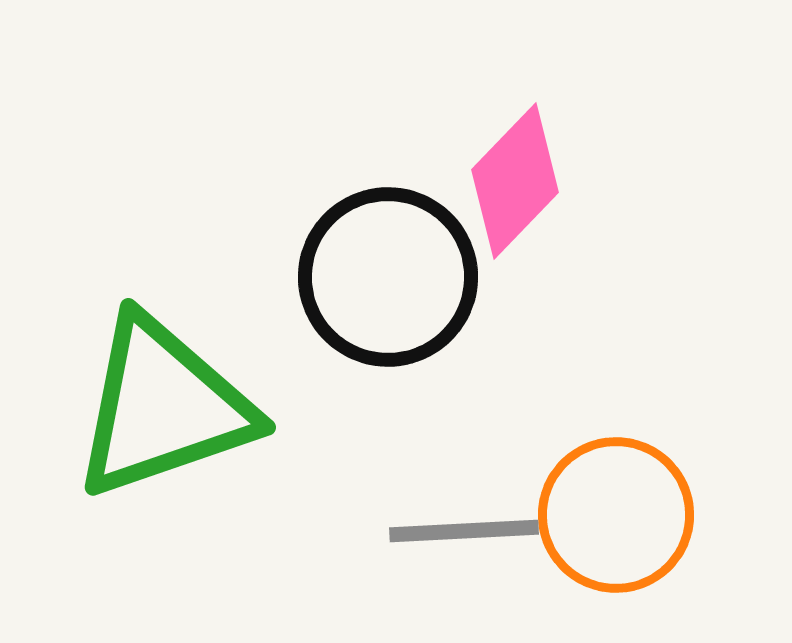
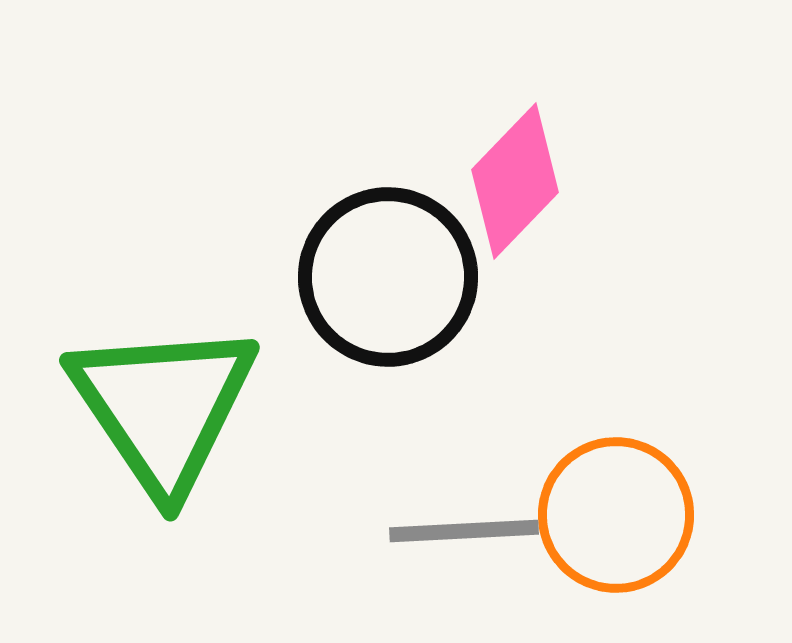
green triangle: rotated 45 degrees counterclockwise
